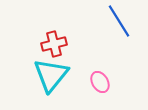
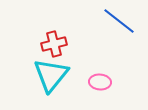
blue line: rotated 20 degrees counterclockwise
pink ellipse: rotated 55 degrees counterclockwise
